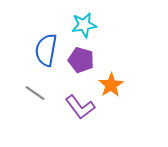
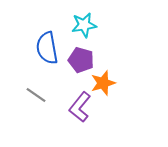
blue semicircle: moved 1 px right, 2 px up; rotated 20 degrees counterclockwise
orange star: moved 8 px left, 2 px up; rotated 15 degrees clockwise
gray line: moved 1 px right, 2 px down
purple L-shape: rotated 76 degrees clockwise
